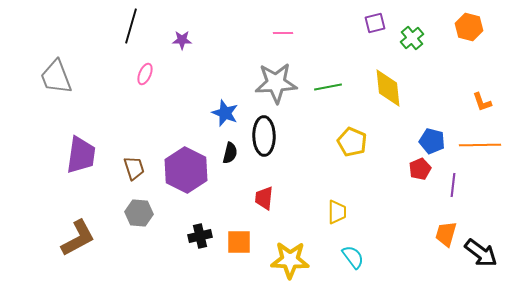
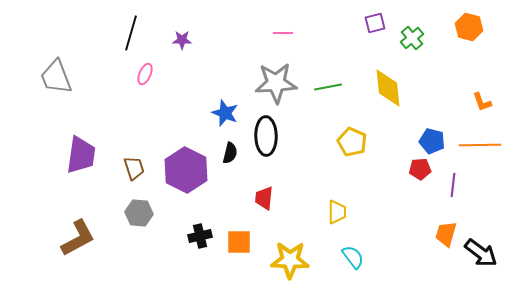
black line: moved 7 px down
black ellipse: moved 2 px right
red pentagon: rotated 20 degrees clockwise
